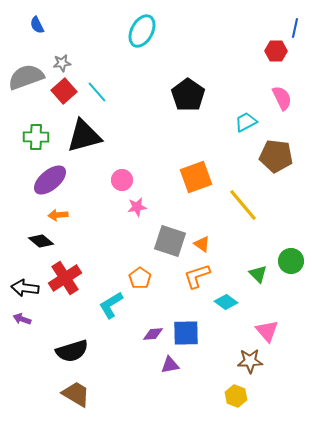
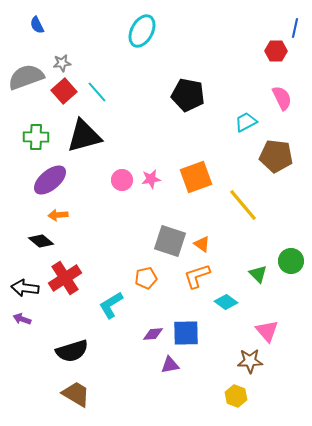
black pentagon: rotated 24 degrees counterclockwise
pink star: moved 14 px right, 28 px up
orange pentagon: moved 6 px right; rotated 25 degrees clockwise
